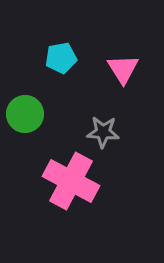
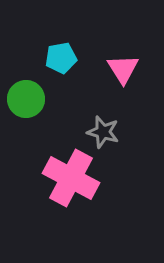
green circle: moved 1 px right, 15 px up
gray star: rotated 12 degrees clockwise
pink cross: moved 3 px up
